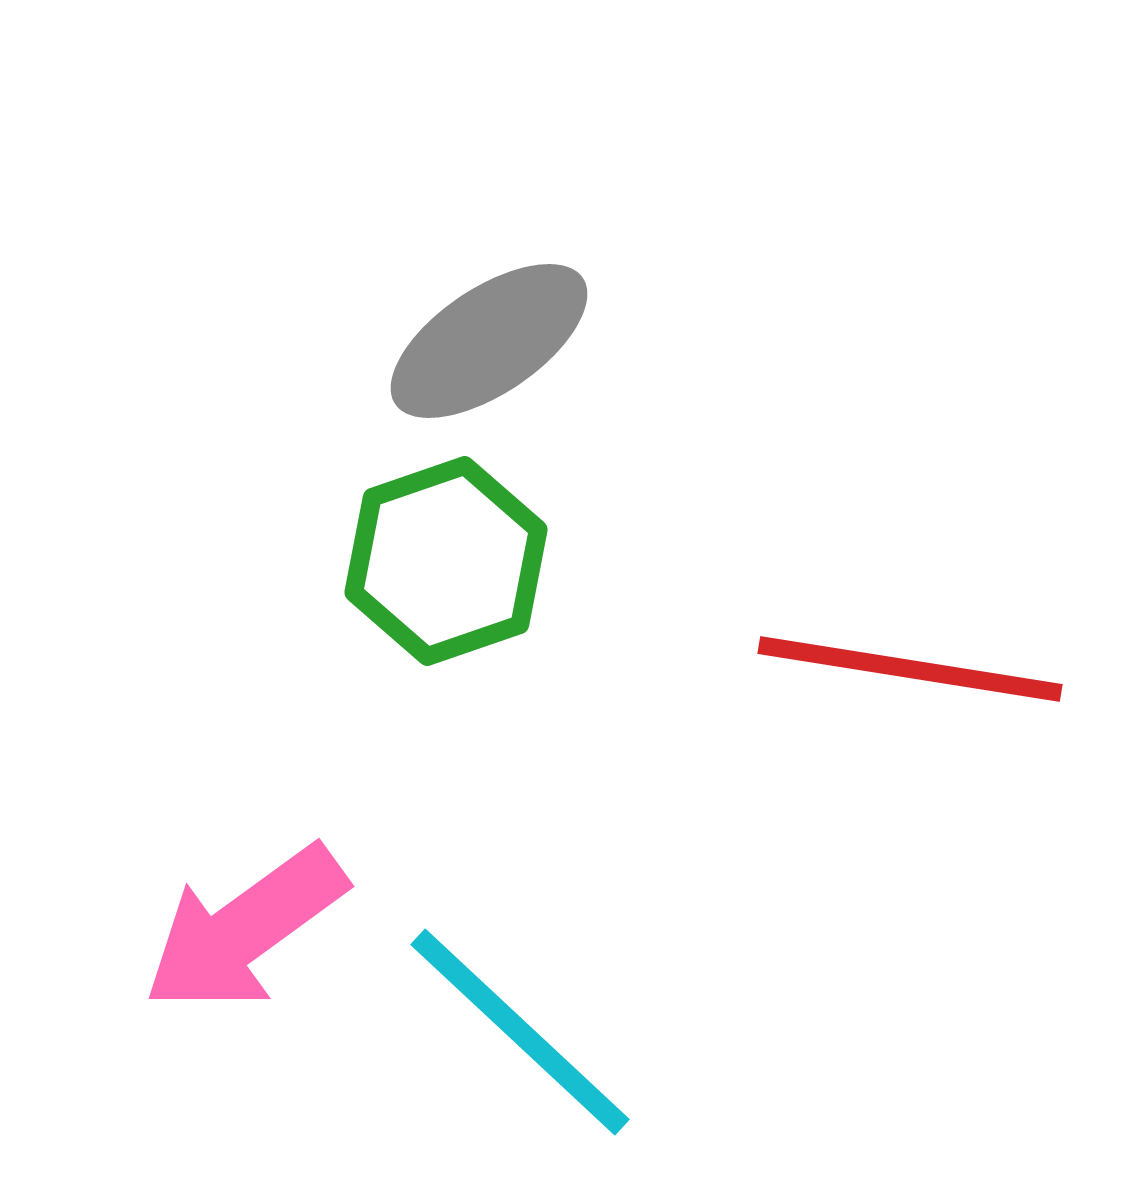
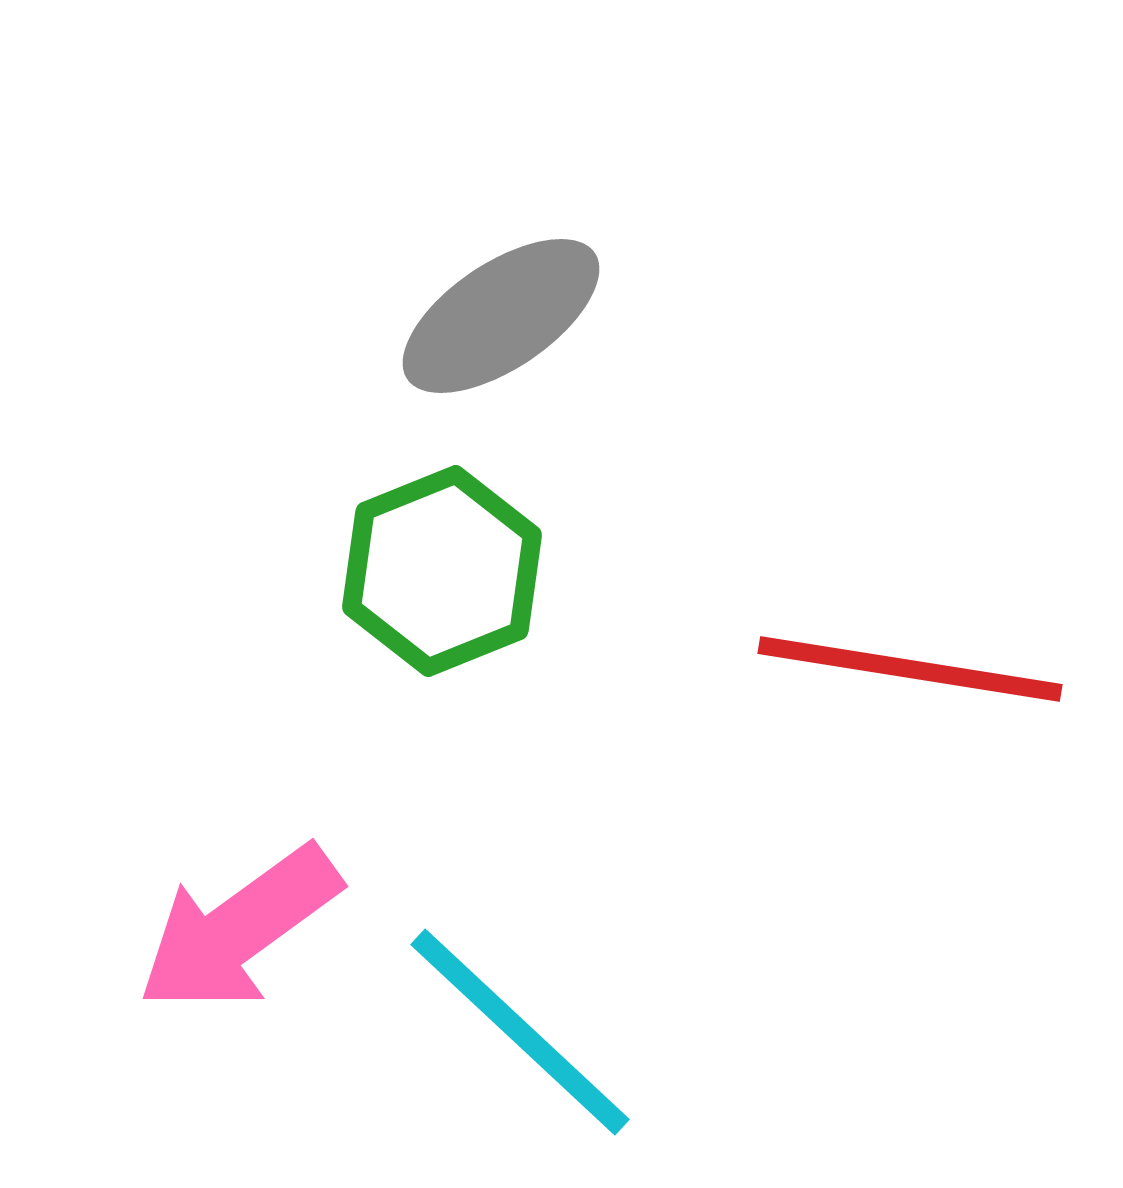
gray ellipse: moved 12 px right, 25 px up
green hexagon: moved 4 px left, 10 px down; rotated 3 degrees counterclockwise
pink arrow: moved 6 px left
